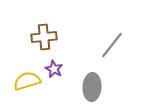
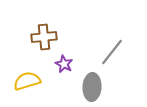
gray line: moved 7 px down
purple star: moved 10 px right, 5 px up
